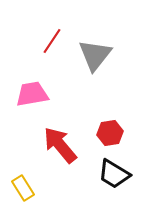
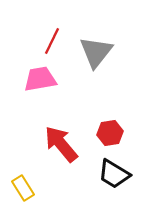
red line: rotated 8 degrees counterclockwise
gray triangle: moved 1 px right, 3 px up
pink trapezoid: moved 8 px right, 15 px up
red arrow: moved 1 px right, 1 px up
